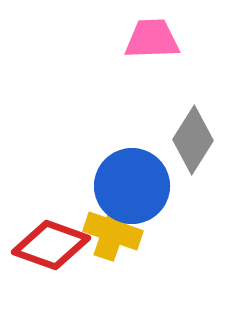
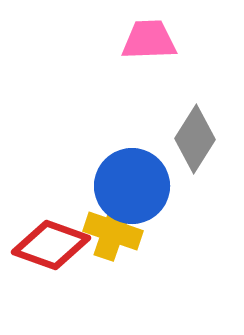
pink trapezoid: moved 3 px left, 1 px down
gray diamond: moved 2 px right, 1 px up
